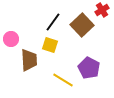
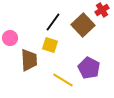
brown square: moved 1 px right
pink circle: moved 1 px left, 1 px up
